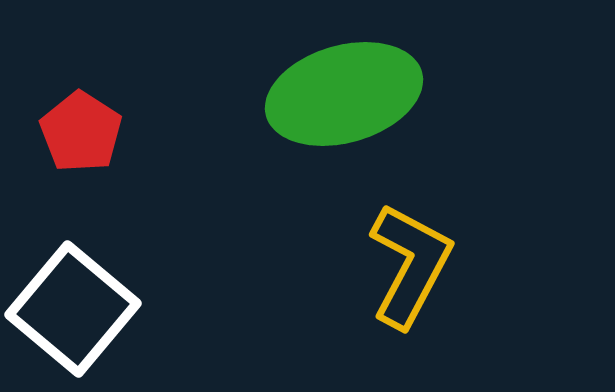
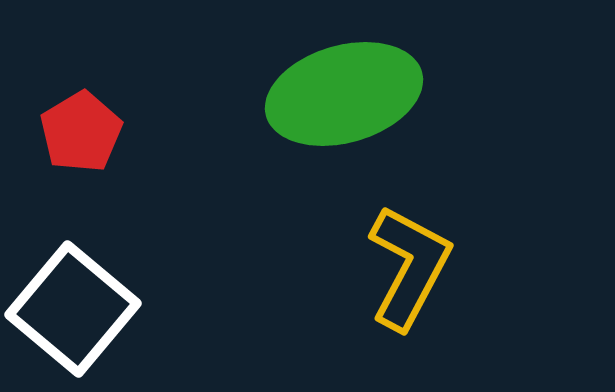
red pentagon: rotated 8 degrees clockwise
yellow L-shape: moved 1 px left, 2 px down
